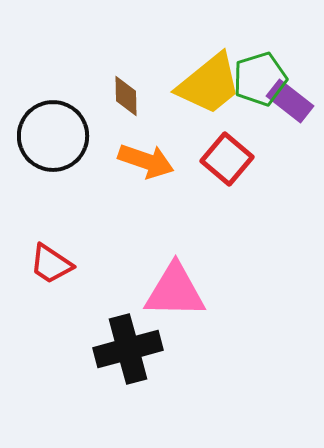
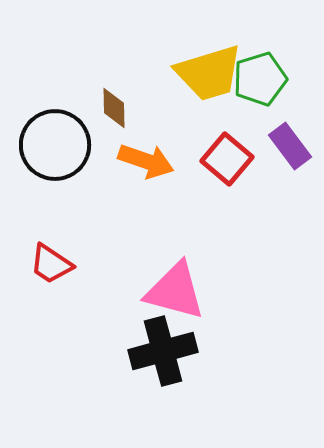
yellow trapezoid: moved 11 px up; rotated 22 degrees clockwise
brown diamond: moved 12 px left, 12 px down
purple rectangle: moved 45 px down; rotated 15 degrees clockwise
black circle: moved 2 px right, 9 px down
pink triangle: rotated 14 degrees clockwise
black cross: moved 35 px right, 2 px down
